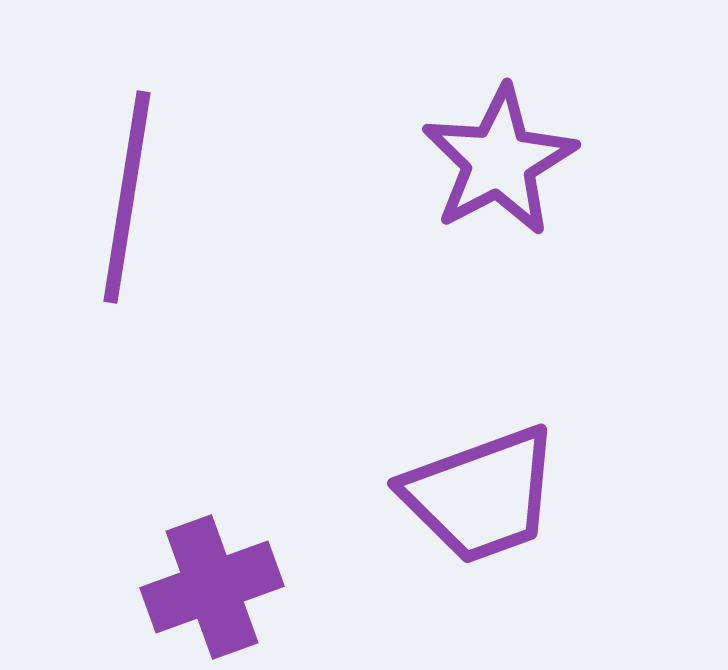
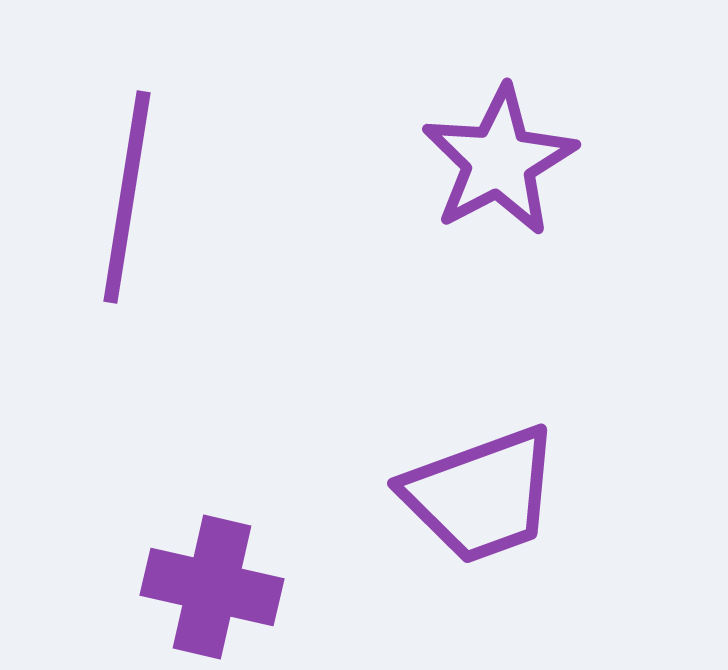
purple cross: rotated 33 degrees clockwise
